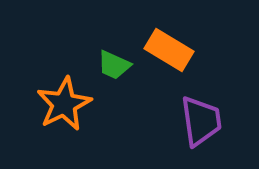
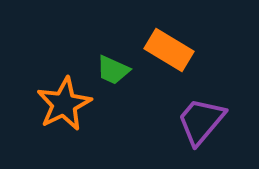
green trapezoid: moved 1 px left, 5 px down
purple trapezoid: rotated 132 degrees counterclockwise
